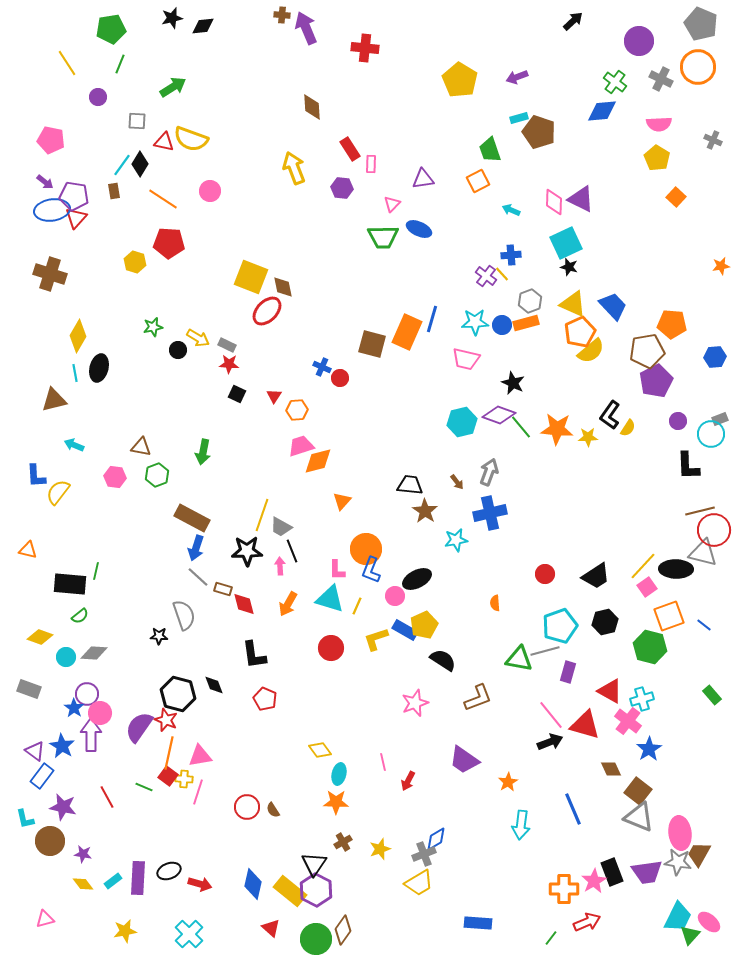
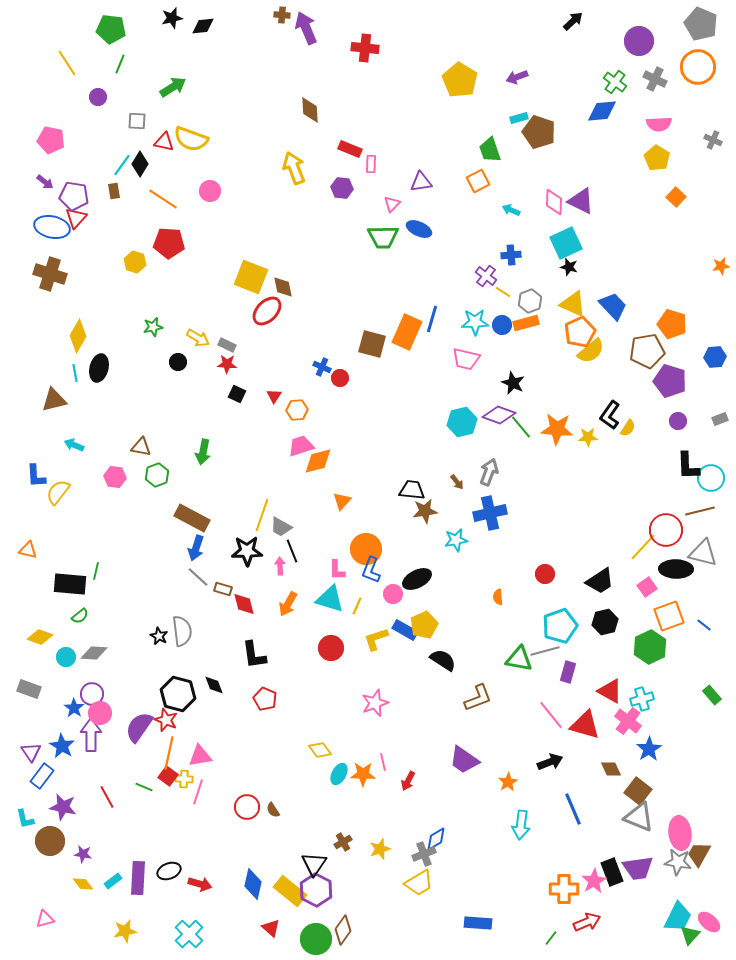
green pentagon at (111, 29): rotated 16 degrees clockwise
gray cross at (661, 79): moved 6 px left
brown diamond at (312, 107): moved 2 px left, 3 px down
red rectangle at (350, 149): rotated 35 degrees counterclockwise
purple triangle at (423, 179): moved 2 px left, 3 px down
purple triangle at (581, 199): moved 2 px down
blue ellipse at (52, 210): moved 17 px down; rotated 20 degrees clockwise
yellow line at (502, 274): moved 1 px right, 18 px down; rotated 14 degrees counterclockwise
orange pentagon at (672, 324): rotated 12 degrees clockwise
black circle at (178, 350): moved 12 px down
red star at (229, 364): moved 2 px left
purple pentagon at (656, 381): moved 14 px right; rotated 28 degrees counterclockwise
cyan circle at (711, 434): moved 44 px down
black trapezoid at (410, 485): moved 2 px right, 5 px down
brown star at (425, 511): rotated 30 degrees clockwise
red circle at (714, 530): moved 48 px left
yellow line at (643, 566): moved 19 px up
black trapezoid at (596, 576): moved 4 px right, 5 px down
pink circle at (395, 596): moved 2 px left, 2 px up
orange semicircle at (495, 603): moved 3 px right, 6 px up
gray semicircle at (184, 615): moved 2 px left, 16 px down; rotated 12 degrees clockwise
black star at (159, 636): rotated 24 degrees clockwise
green hexagon at (650, 647): rotated 20 degrees clockwise
purple circle at (87, 694): moved 5 px right
pink star at (415, 703): moved 40 px left
black arrow at (550, 742): moved 20 px down
purple triangle at (35, 751): moved 4 px left, 1 px down; rotated 20 degrees clockwise
cyan ellipse at (339, 774): rotated 15 degrees clockwise
orange star at (336, 802): moved 27 px right, 28 px up
purple trapezoid at (647, 872): moved 9 px left, 4 px up
